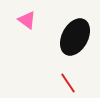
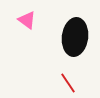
black ellipse: rotated 21 degrees counterclockwise
